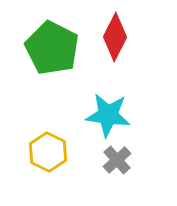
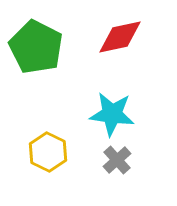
red diamond: moved 5 px right; rotated 51 degrees clockwise
green pentagon: moved 16 px left, 1 px up
cyan star: moved 4 px right, 1 px up
